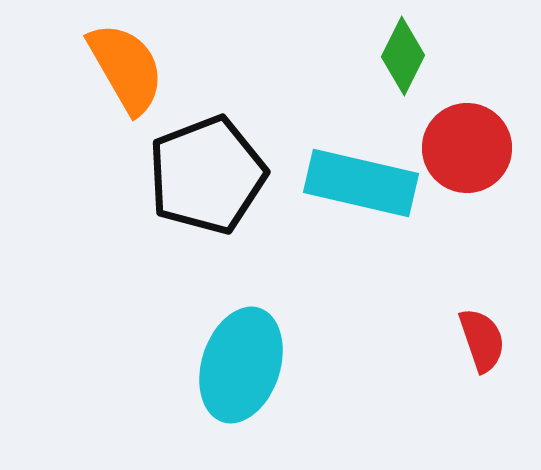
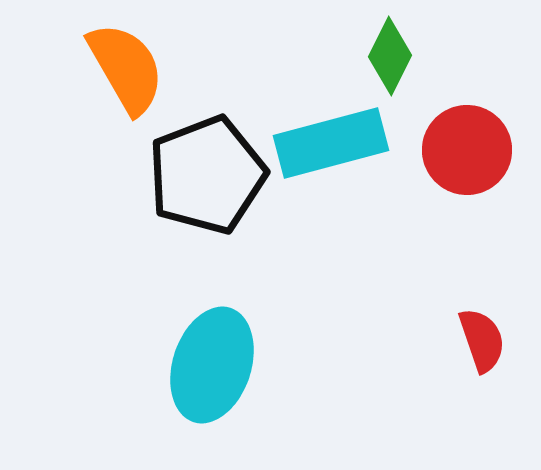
green diamond: moved 13 px left
red circle: moved 2 px down
cyan rectangle: moved 30 px left, 40 px up; rotated 28 degrees counterclockwise
cyan ellipse: moved 29 px left
